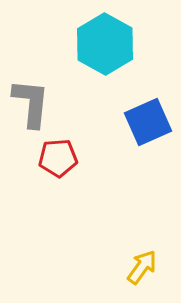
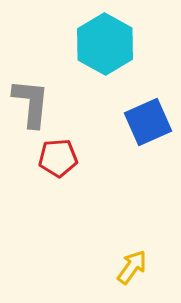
yellow arrow: moved 10 px left
